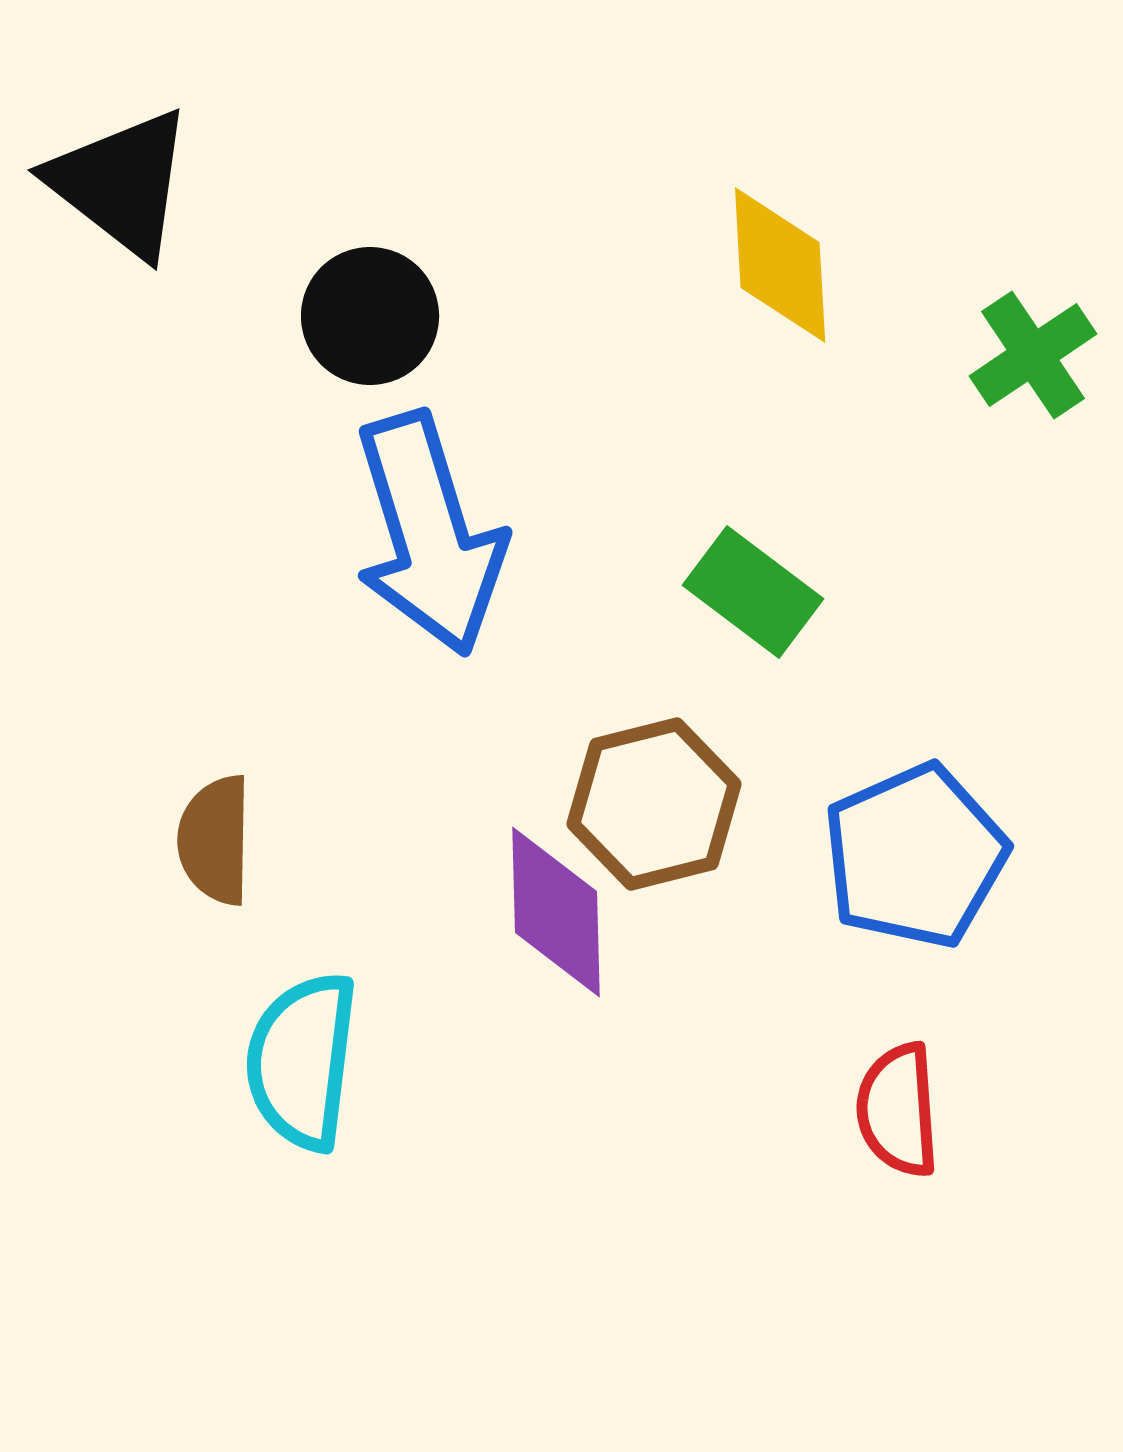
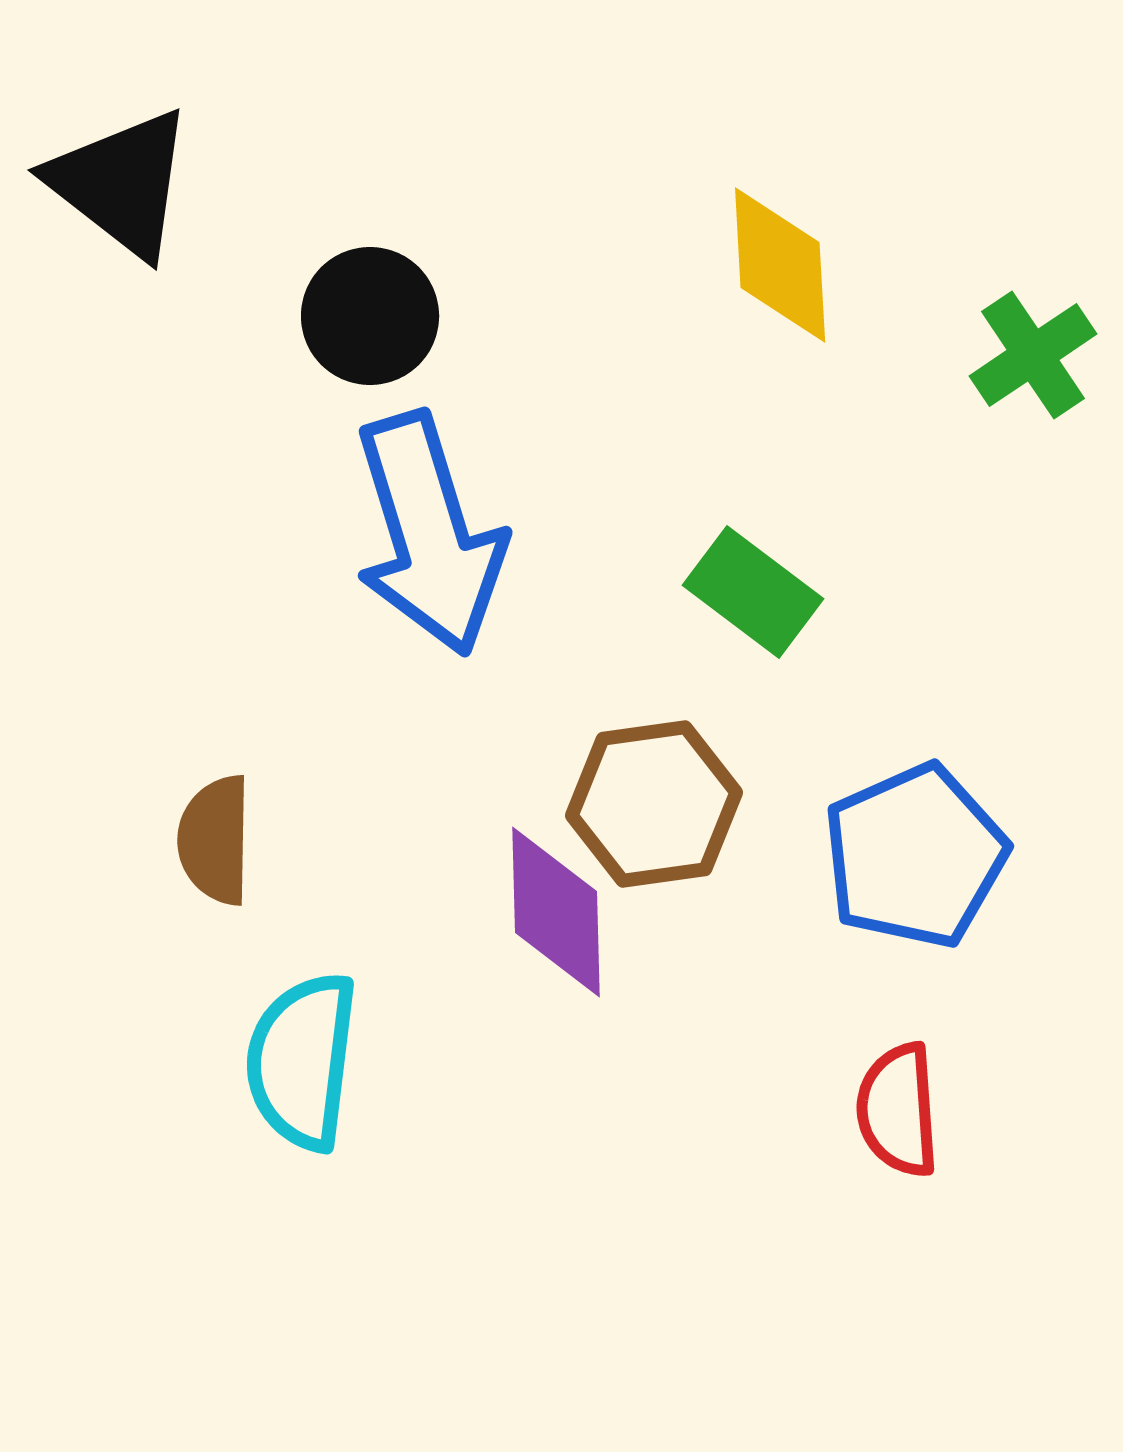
brown hexagon: rotated 6 degrees clockwise
